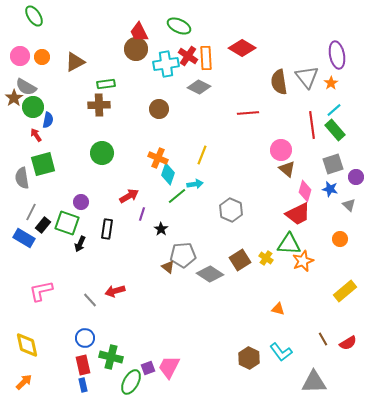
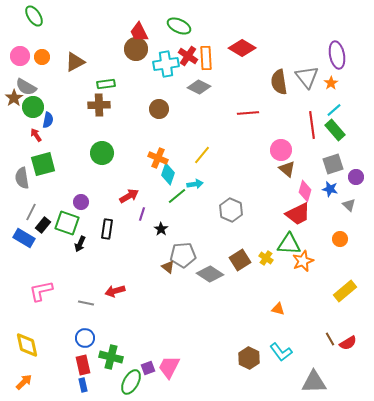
yellow line at (202, 155): rotated 18 degrees clockwise
gray line at (90, 300): moved 4 px left, 3 px down; rotated 35 degrees counterclockwise
brown line at (323, 339): moved 7 px right
